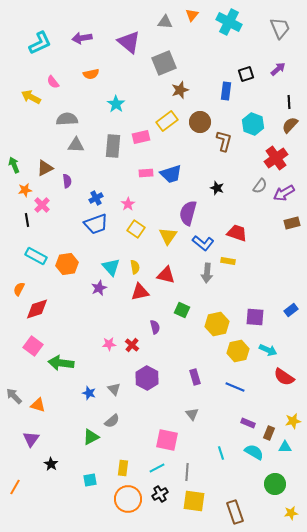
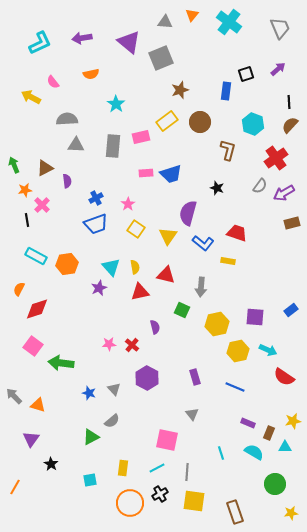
cyan cross at (229, 22): rotated 10 degrees clockwise
gray square at (164, 63): moved 3 px left, 5 px up
brown L-shape at (224, 141): moved 4 px right, 9 px down
gray arrow at (207, 273): moved 6 px left, 14 px down
orange circle at (128, 499): moved 2 px right, 4 px down
